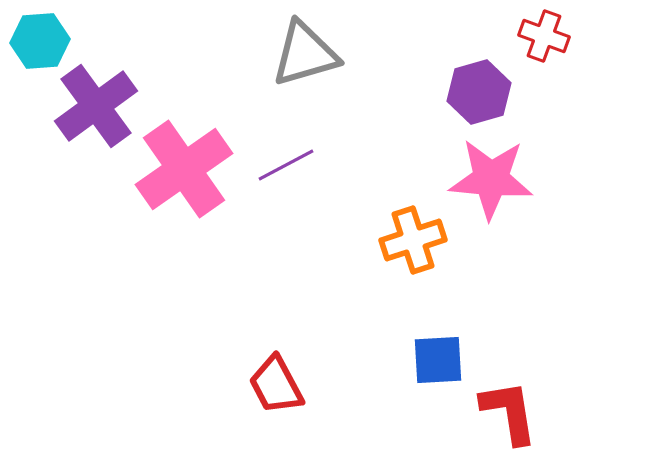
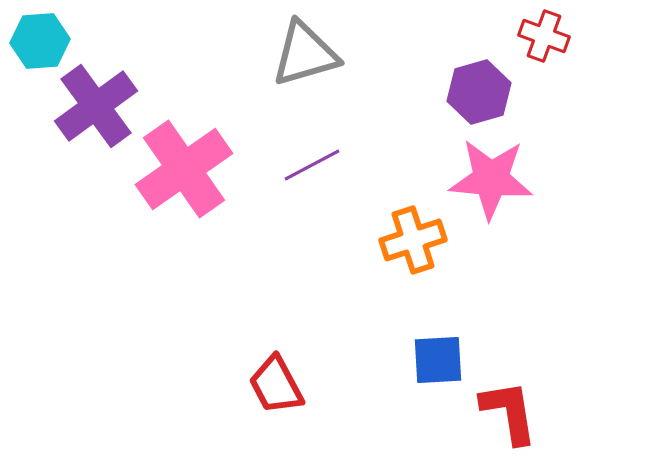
purple line: moved 26 px right
